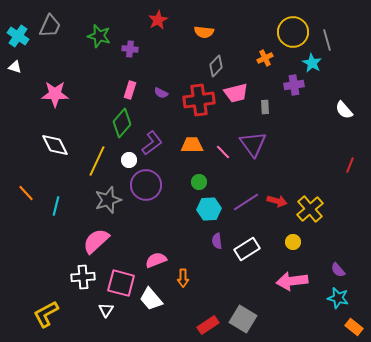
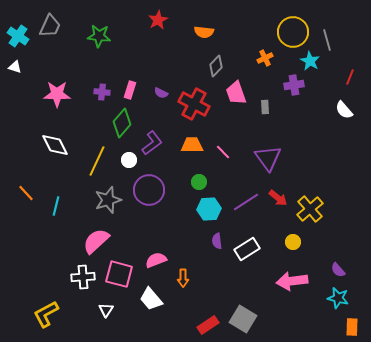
green star at (99, 36): rotated 10 degrees counterclockwise
purple cross at (130, 49): moved 28 px left, 43 px down
cyan star at (312, 63): moved 2 px left, 2 px up
pink trapezoid at (236, 93): rotated 85 degrees clockwise
pink star at (55, 94): moved 2 px right
red cross at (199, 100): moved 5 px left, 4 px down; rotated 36 degrees clockwise
purple triangle at (253, 144): moved 15 px right, 14 px down
red line at (350, 165): moved 88 px up
purple circle at (146, 185): moved 3 px right, 5 px down
red arrow at (277, 201): moved 1 px right, 3 px up; rotated 24 degrees clockwise
pink square at (121, 283): moved 2 px left, 9 px up
orange rectangle at (354, 327): moved 2 px left; rotated 54 degrees clockwise
